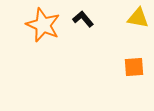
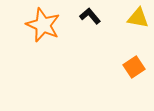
black L-shape: moved 7 px right, 3 px up
orange square: rotated 30 degrees counterclockwise
